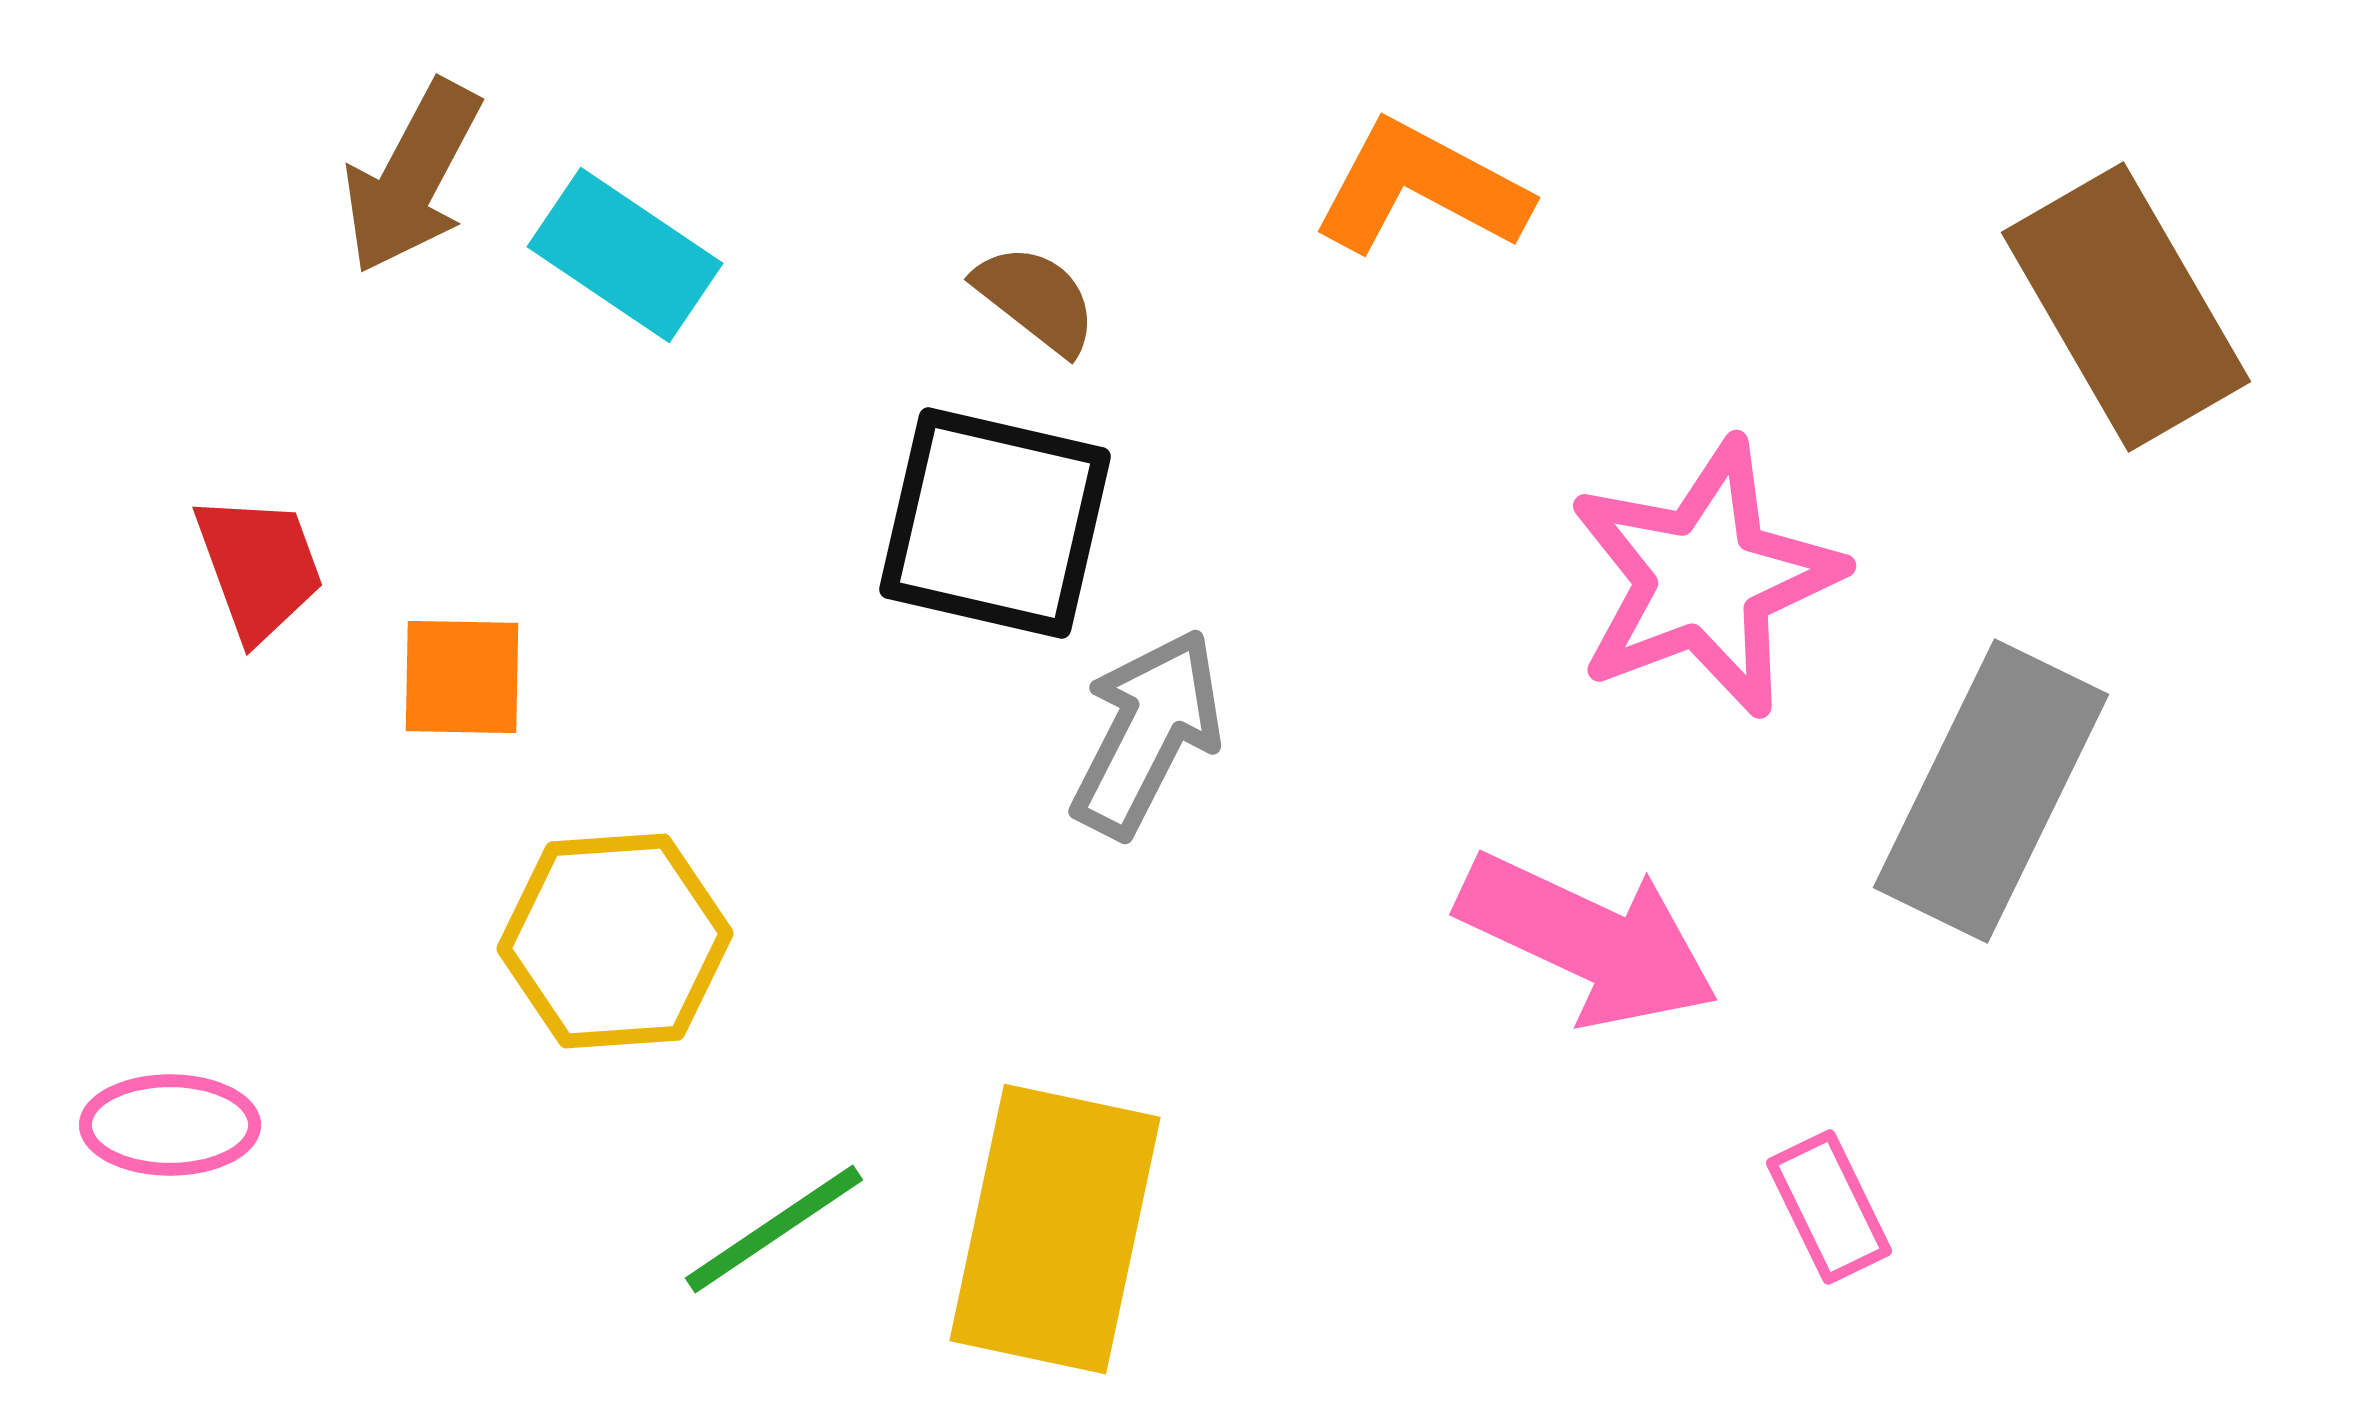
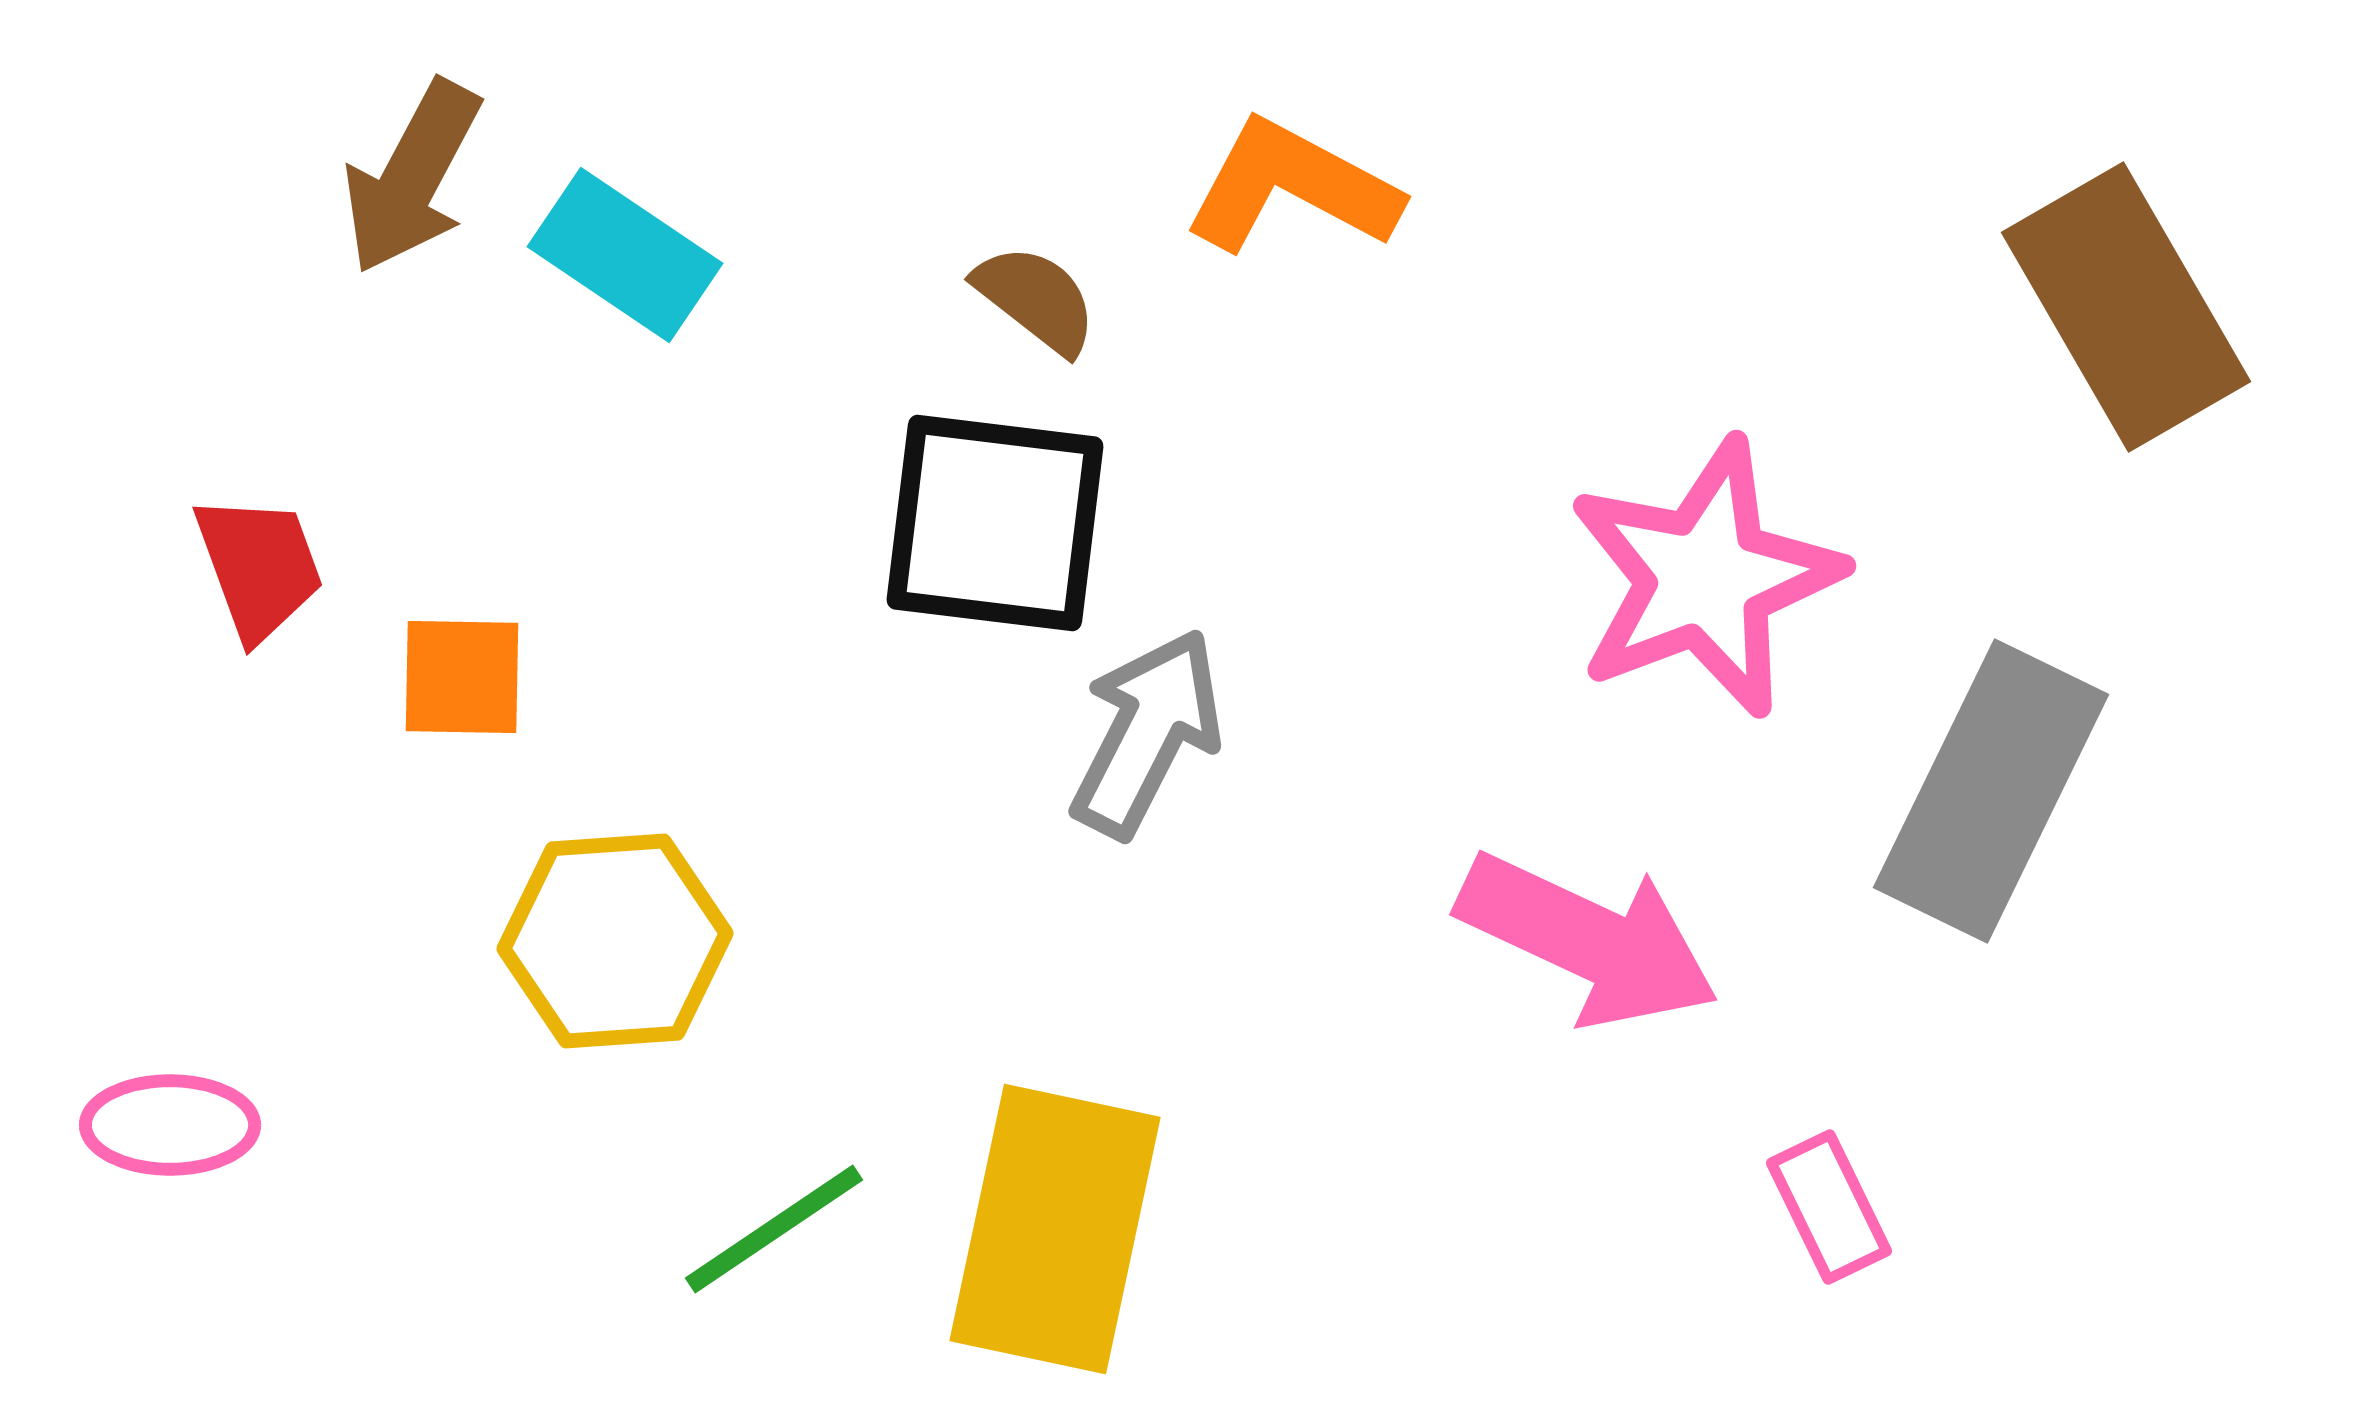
orange L-shape: moved 129 px left, 1 px up
black square: rotated 6 degrees counterclockwise
